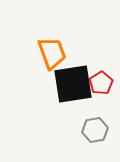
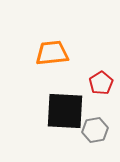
orange trapezoid: rotated 76 degrees counterclockwise
black square: moved 8 px left, 27 px down; rotated 12 degrees clockwise
